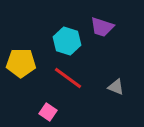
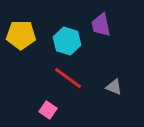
purple trapezoid: moved 1 px left, 2 px up; rotated 60 degrees clockwise
yellow pentagon: moved 28 px up
gray triangle: moved 2 px left
pink square: moved 2 px up
